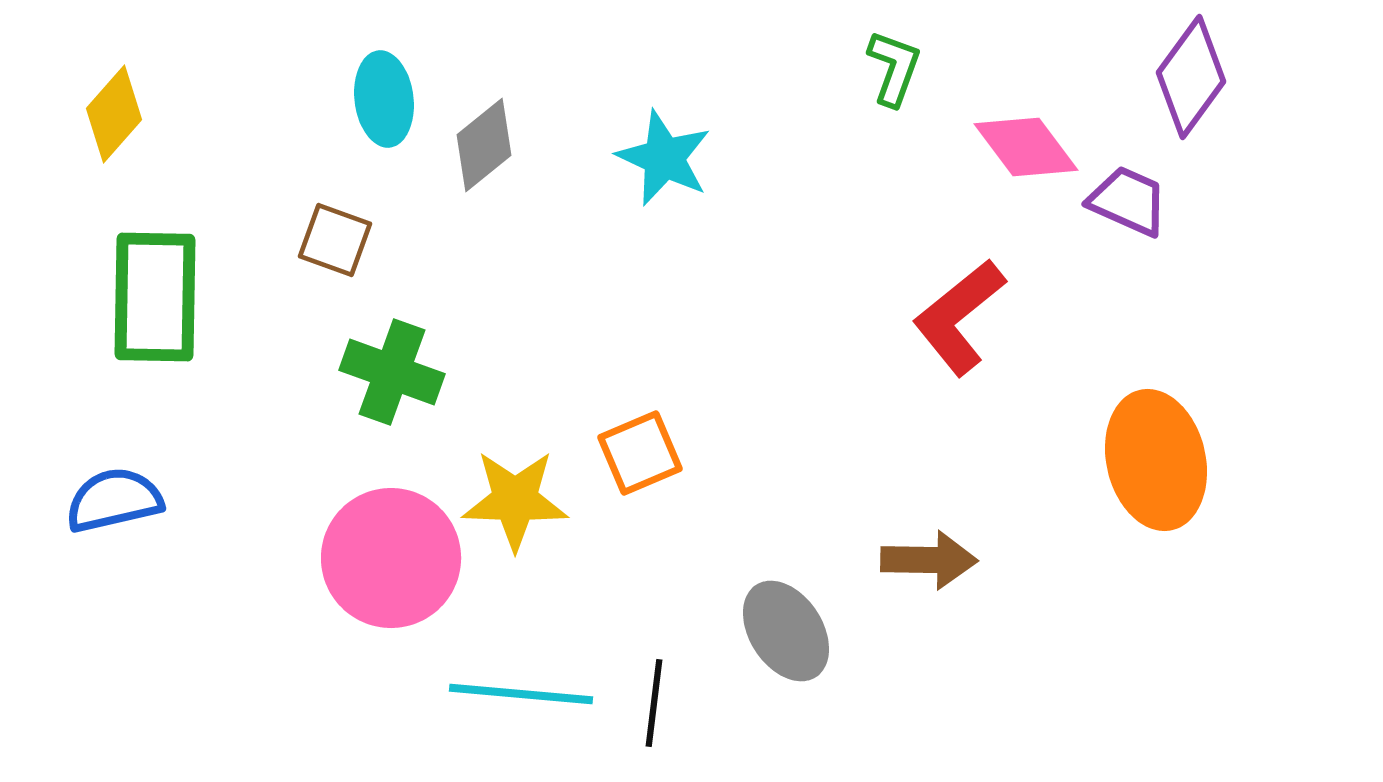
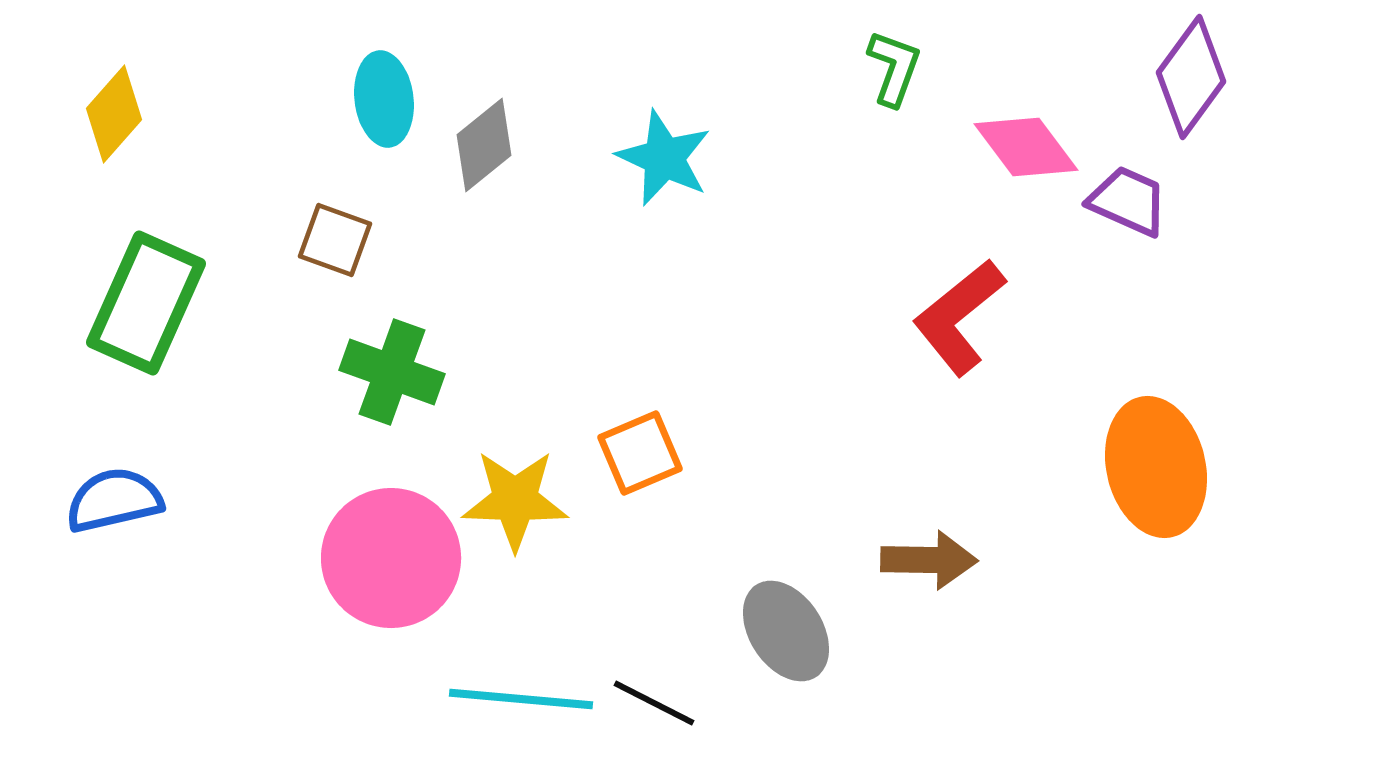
green rectangle: moved 9 px left, 6 px down; rotated 23 degrees clockwise
orange ellipse: moved 7 px down
cyan line: moved 5 px down
black line: rotated 70 degrees counterclockwise
